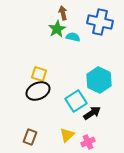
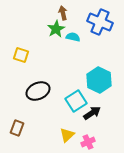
blue cross: rotated 10 degrees clockwise
green star: moved 1 px left
yellow square: moved 18 px left, 19 px up
brown rectangle: moved 13 px left, 9 px up
